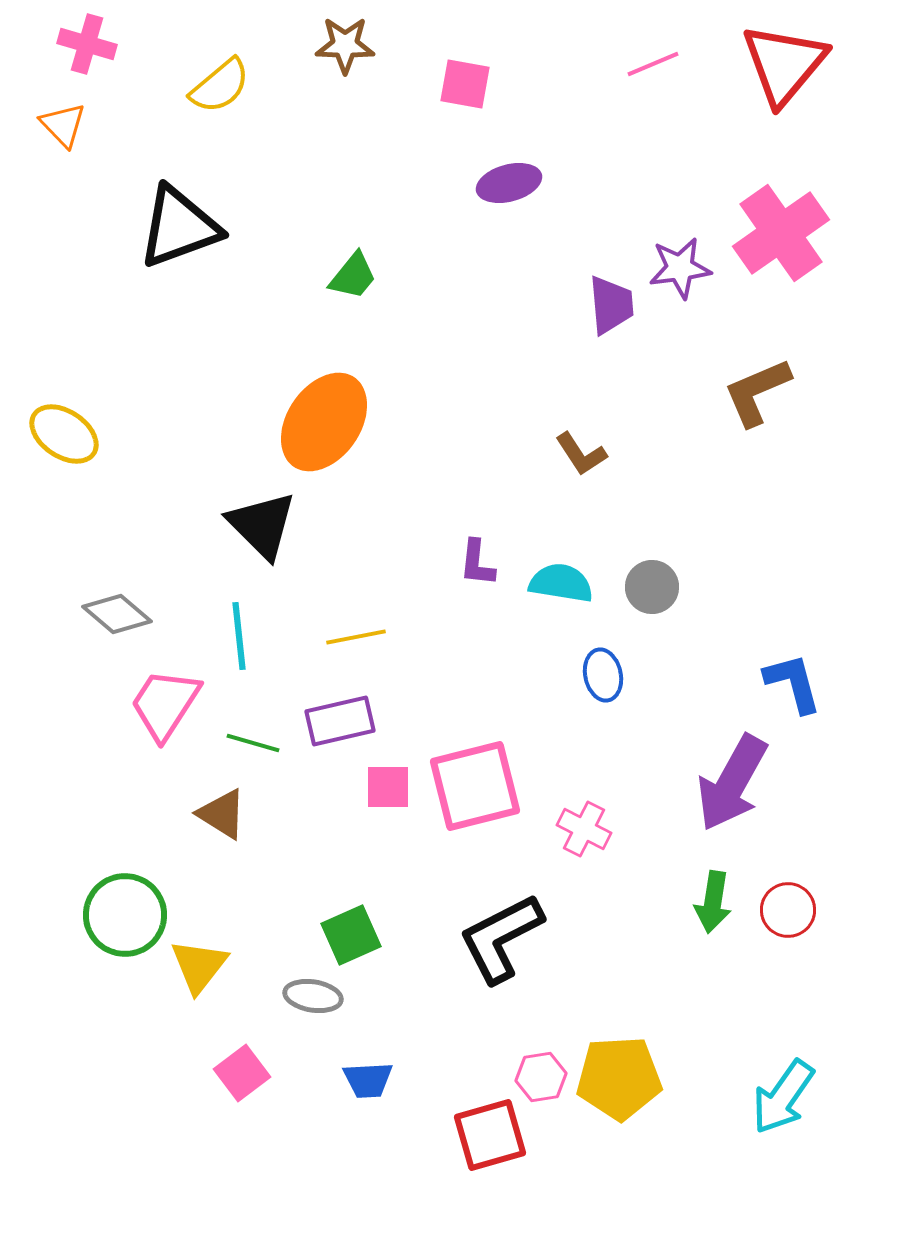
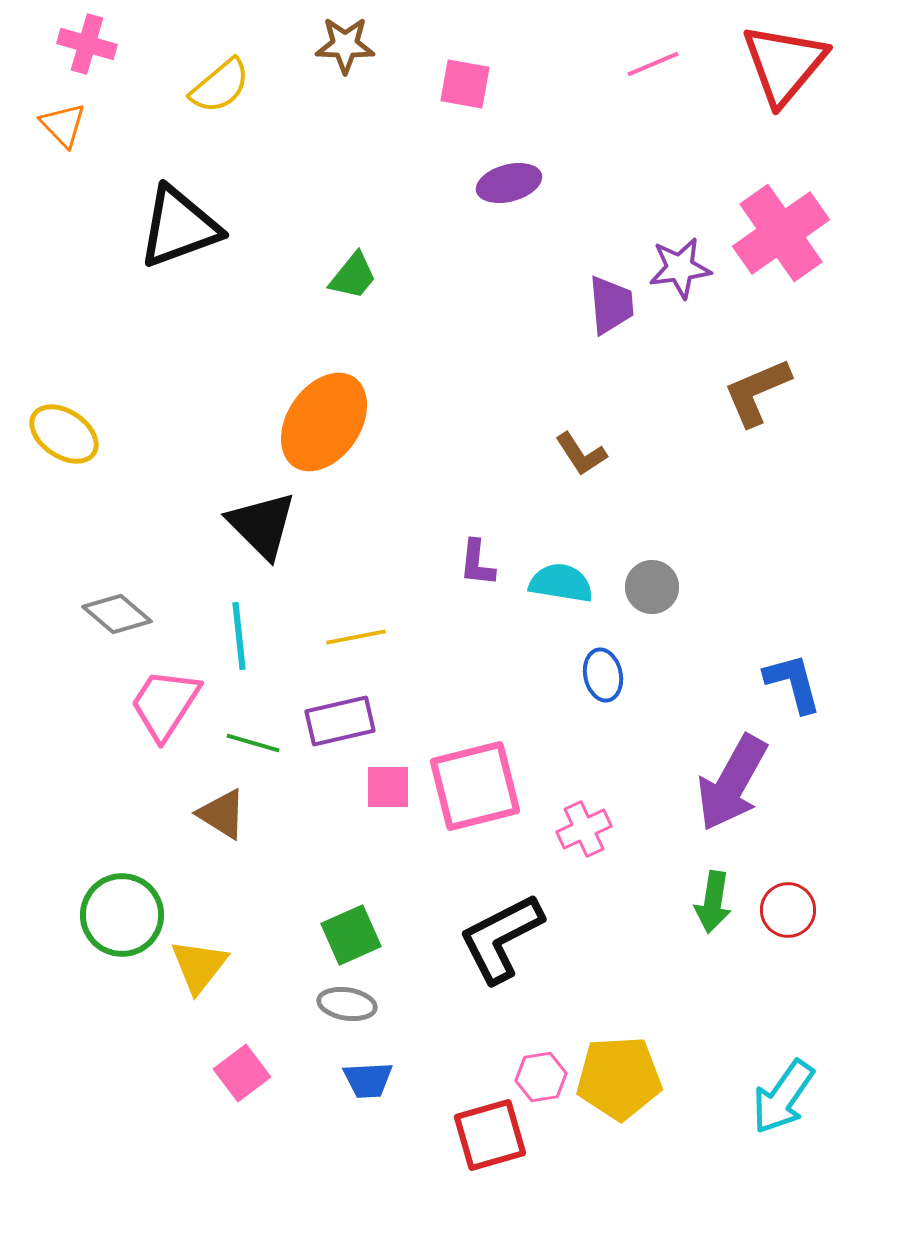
pink cross at (584, 829): rotated 38 degrees clockwise
green circle at (125, 915): moved 3 px left
gray ellipse at (313, 996): moved 34 px right, 8 px down
